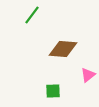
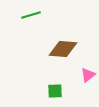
green line: moved 1 px left; rotated 36 degrees clockwise
green square: moved 2 px right
